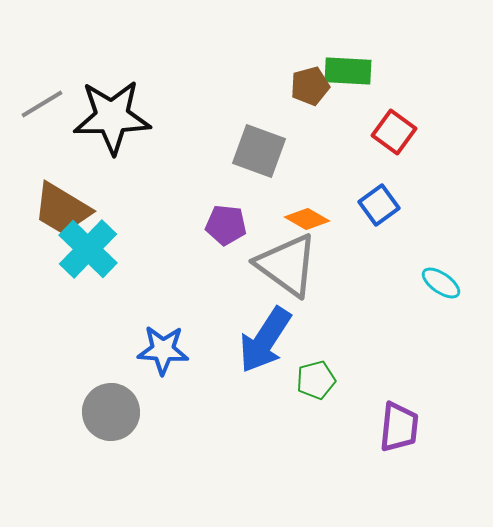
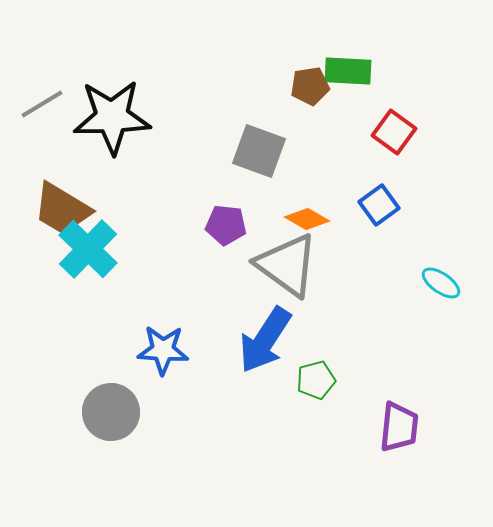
brown pentagon: rotated 6 degrees clockwise
